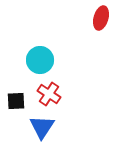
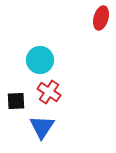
red cross: moved 2 px up
